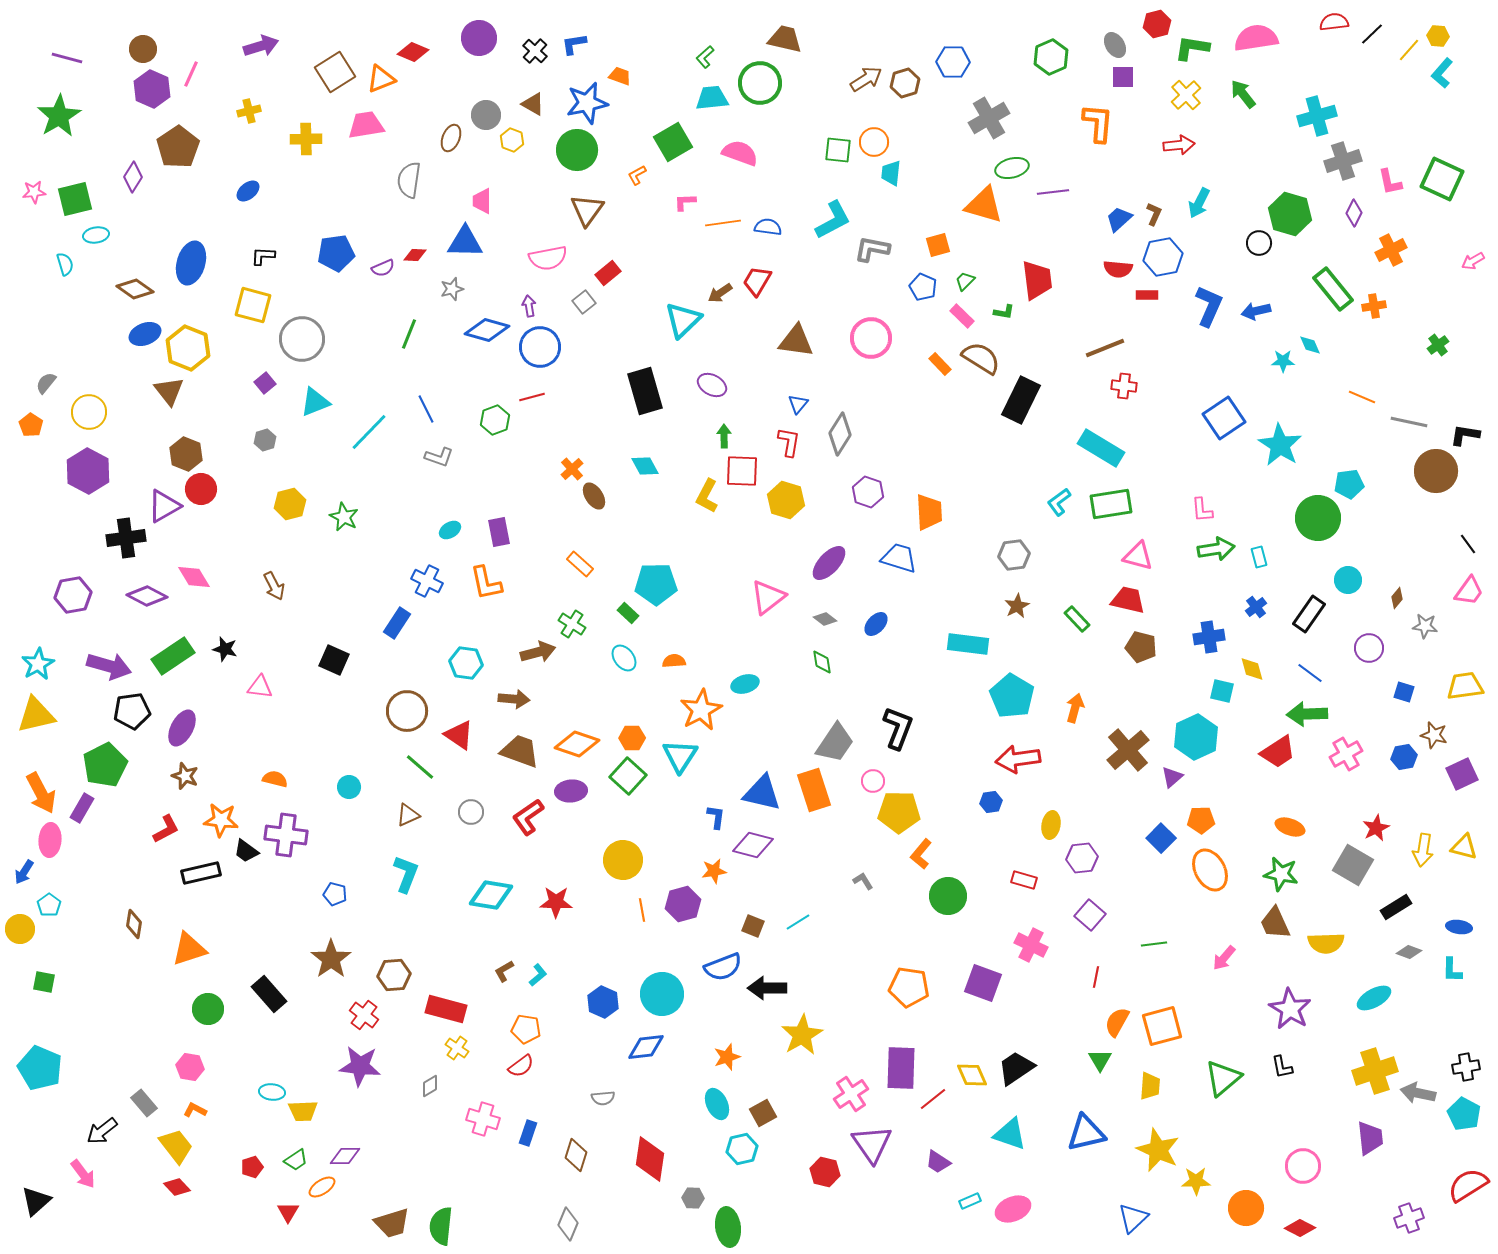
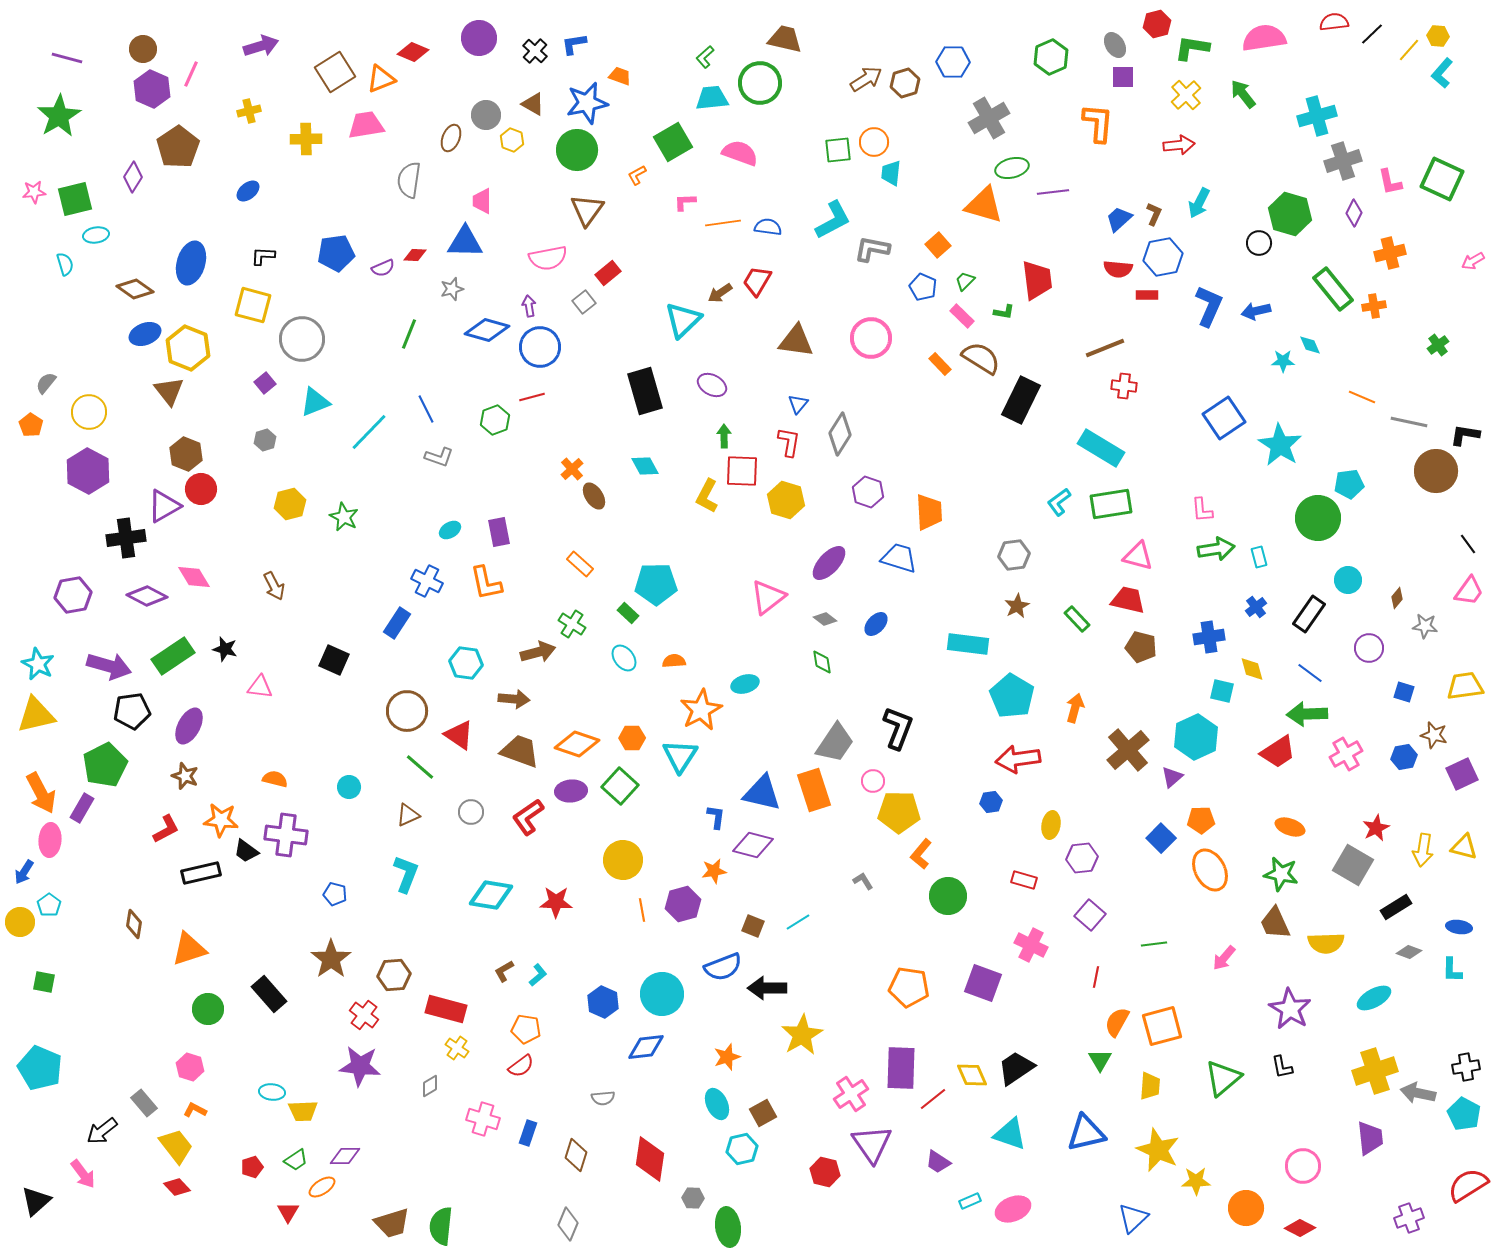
pink semicircle at (1256, 38): moved 8 px right
green square at (838, 150): rotated 12 degrees counterclockwise
orange square at (938, 245): rotated 25 degrees counterclockwise
orange cross at (1391, 250): moved 1 px left, 3 px down; rotated 12 degrees clockwise
cyan star at (38, 664): rotated 16 degrees counterclockwise
purple ellipse at (182, 728): moved 7 px right, 2 px up
green square at (628, 776): moved 8 px left, 10 px down
yellow circle at (20, 929): moved 7 px up
pink hexagon at (190, 1067): rotated 8 degrees clockwise
